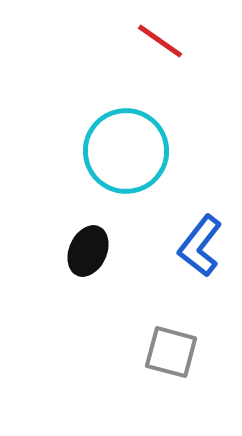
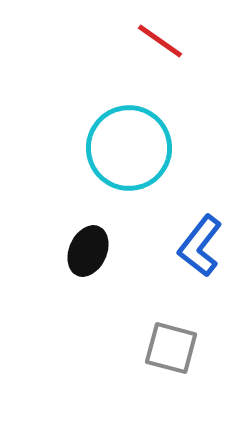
cyan circle: moved 3 px right, 3 px up
gray square: moved 4 px up
